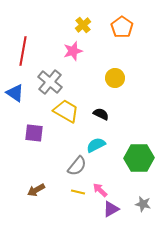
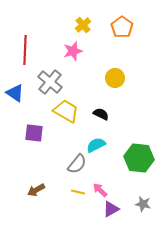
red line: moved 2 px right, 1 px up; rotated 8 degrees counterclockwise
green hexagon: rotated 8 degrees clockwise
gray semicircle: moved 2 px up
